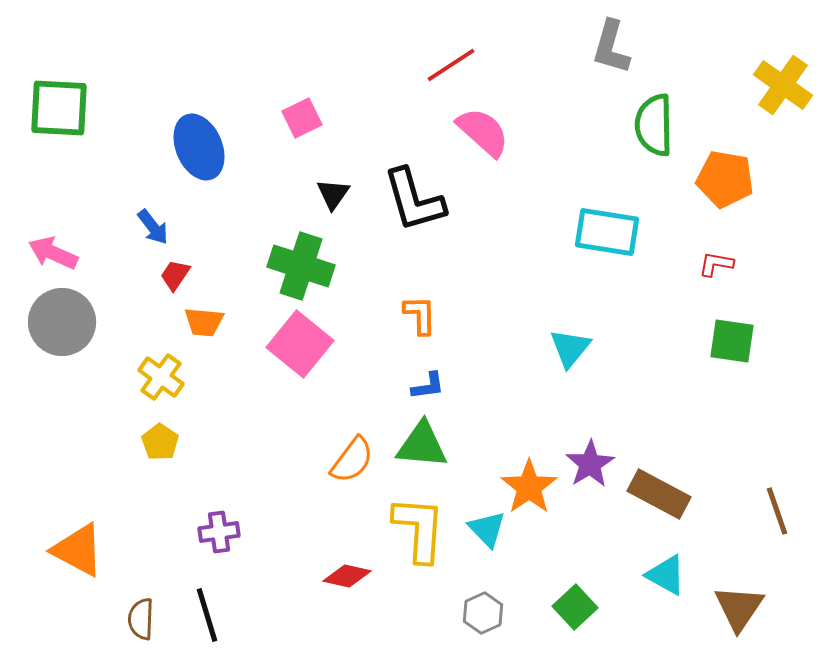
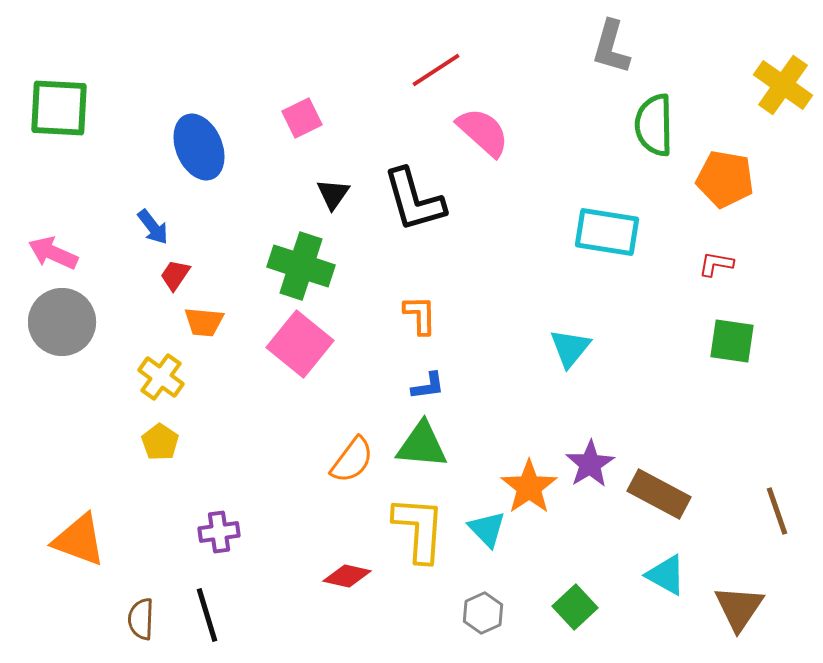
red line at (451, 65): moved 15 px left, 5 px down
orange triangle at (78, 550): moved 1 px right, 10 px up; rotated 8 degrees counterclockwise
